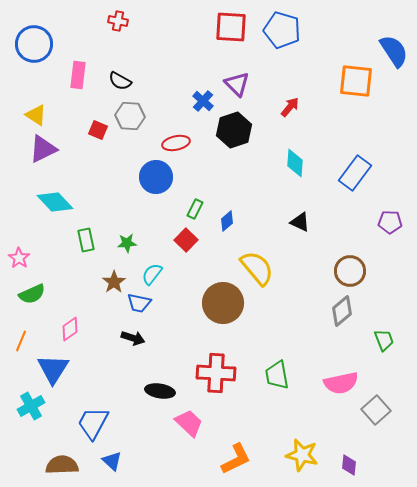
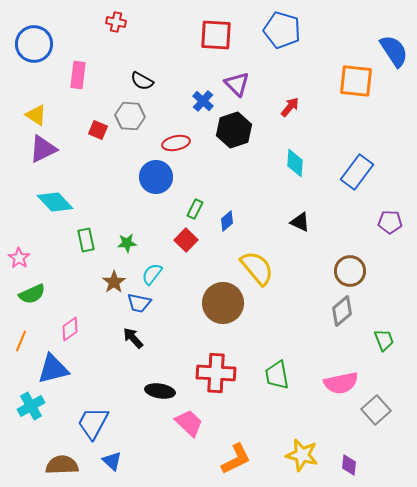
red cross at (118, 21): moved 2 px left, 1 px down
red square at (231, 27): moved 15 px left, 8 px down
black semicircle at (120, 81): moved 22 px right
blue rectangle at (355, 173): moved 2 px right, 1 px up
black arrow at (133, 338): rotated 150 degrees counterclockwise
blue triangle at (53, 369): rotated 44 degrees clockwise
